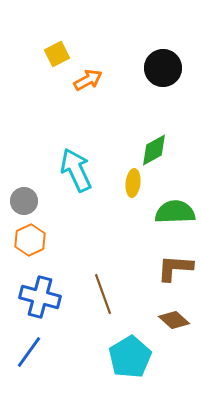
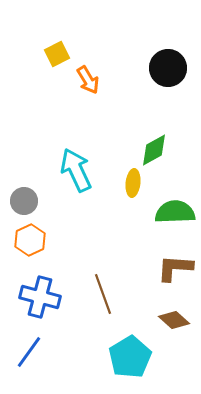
black circle: moved 5 px right
orange arrow: rotated 88 degrees clockwise
